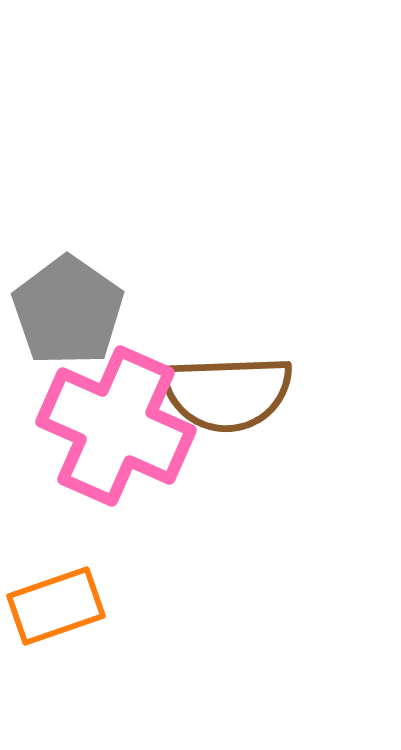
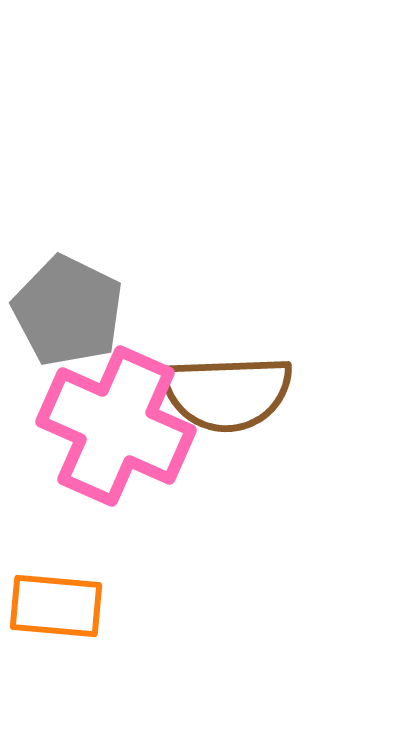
gray pentagon: rotated 9 degrees counterclockwise
orange rectangle: rotated 24 degrees clockwise
